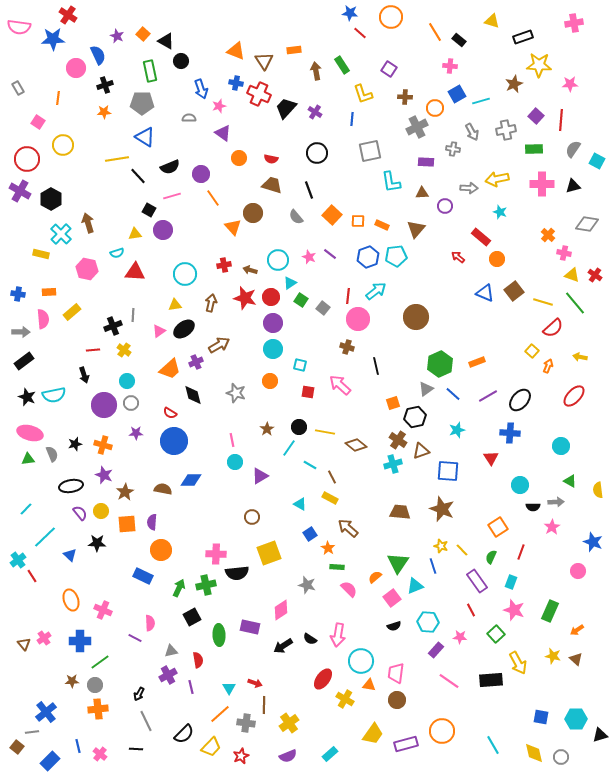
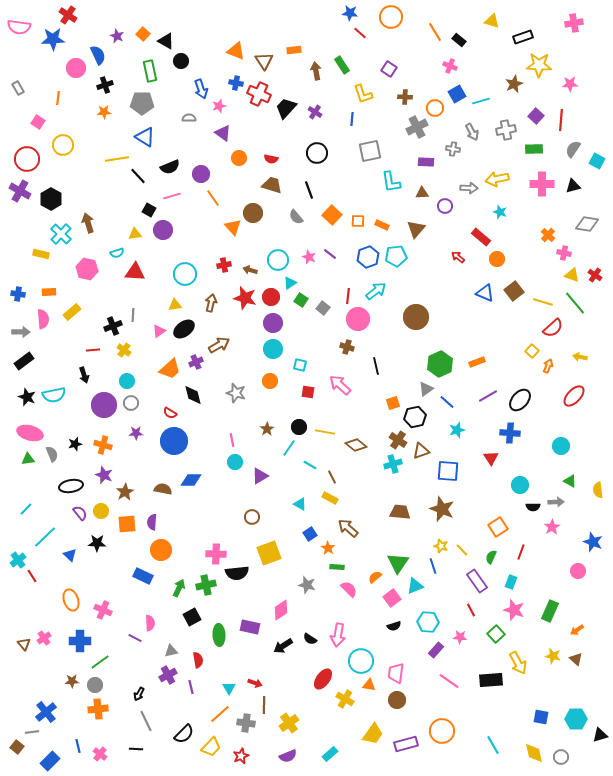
pink cross at (450, 66): rotated 16 degrees clockwise
blue line at (453, 394): moved 6 px left, 8 px down
